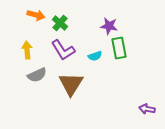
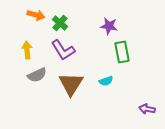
green rectangle: moved 3 px right, 4 px down
cyan semicircle: moved 11 px right, 25 px down
